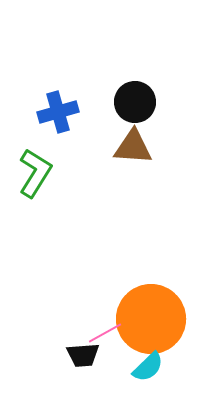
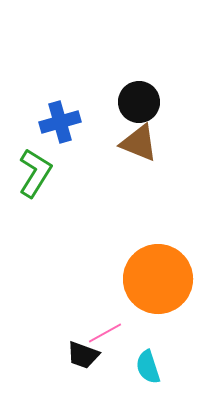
black circle: moved 4 px right
blue cross: moved 2 px right, 10 px down
brown triangle: moved 6 px right, 4 px up; rotated 18 degrees clockwise
orange circle: moved 7 px right, 40 px up
black trapezoid: rotated 24 degrees clockwise
cyan semicircle: rotated 116 degrees clockwise
